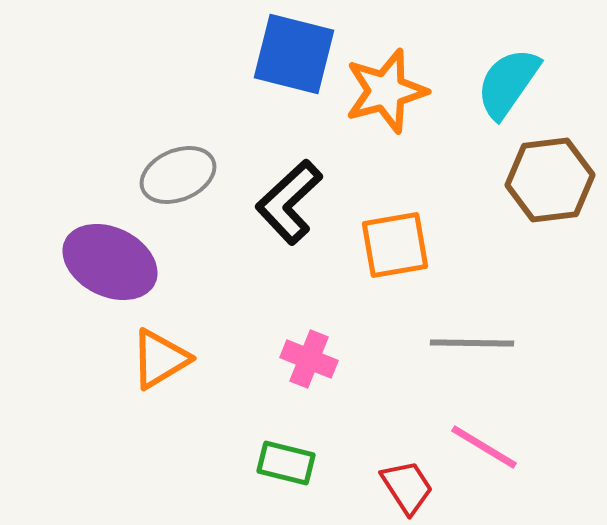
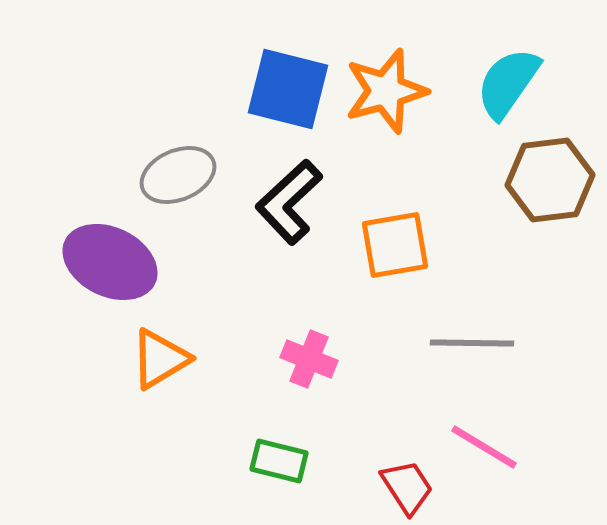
blue square: moved 6 px left, 35 px down
green rectangle: moved 7 px left, 2 px up
